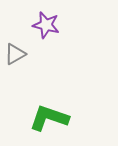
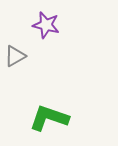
gray triangle: moved 2 px down
